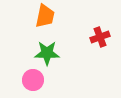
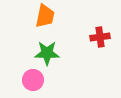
red cross: rotated 12 degrees clockwise
